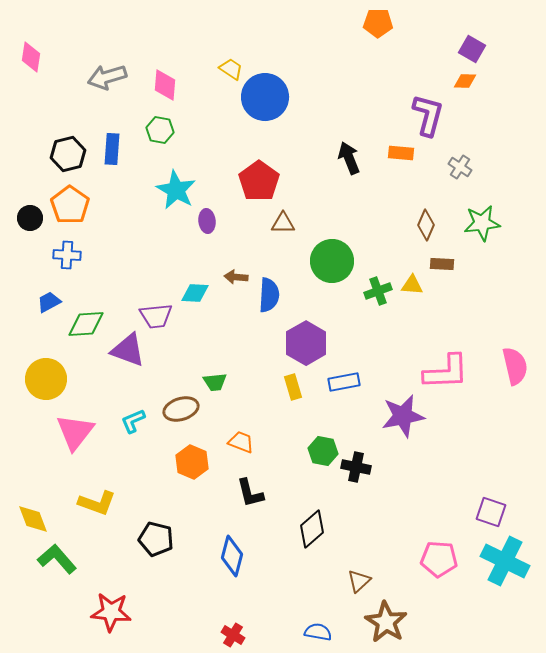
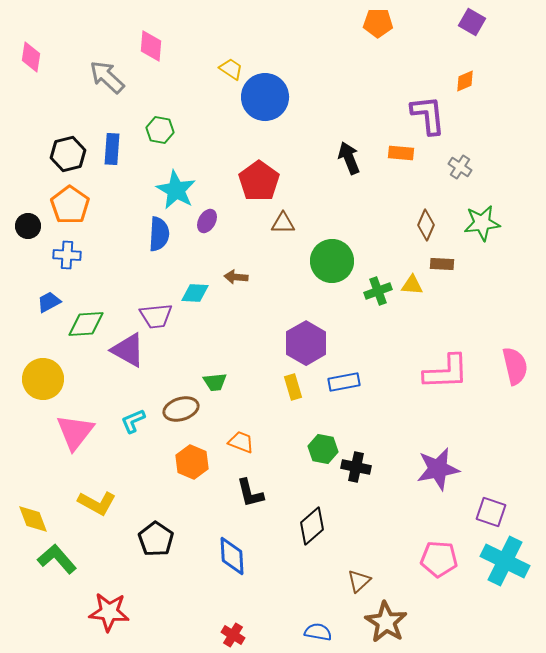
purple square at (472, 49): moved 27 px up
gray arrow at (107, 77): rotated 60 degrees clockwise
orange diamond at (465, 81): rotated 25 degrees counterclockwise
pink diamond at (165, 85): moved 14 px left, 39 px up
purple L-shape at (428, 115): rotated 21 degrees counterclockwise
black circle at (30, 218): moved 2 px left, 8 px down
purple ellipse at (207, 221): rotated 35 degrees clockwise
blue semicircle at (269, 295): moved 110 px left, 61 px up
purple triangle at (128, 350): rotated 9 degrees clockwise
yellow circle at (46, 379): moved 3 px left
purple star at (403, 416): moved 35 px right, 53 px down
green hexagon at (323, 451): moved 2 px up
yellow L-shape at (97, 503): rotated 9 degrees clockwise
black diamond at (312, 529): moved 3 px up
black pentagon at (156, 539): rotated 20 degrees clockwise
blue diamond at (232, 556): rotated 18 degrees counterclockwise
red star at (111, 612): moved 2 px left
